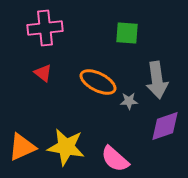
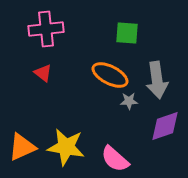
pink cross: moved 1 px right, 1 px down
orange ellipse: moved 12 px right, 7 px up
